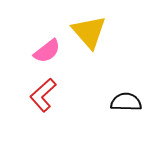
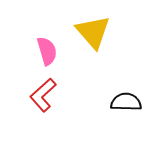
yellow triangle: moved 4 px right
pink semicircle: rotated 68 degrees counterclockwise
